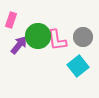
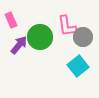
pink rectangle: rotated 42 degrees counterclockwise
green circle: moved 2 px right, 1 px down
pink L-shape: moved 10 px right, 14 px up
